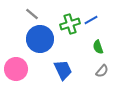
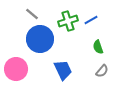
green cross: moved 2 px left, 3 px up
